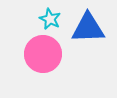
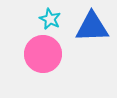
blue triangle: moved 4 px right, 1 px up
